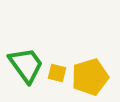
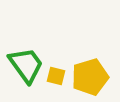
yellow square: moved 1 px left, 3 px down
